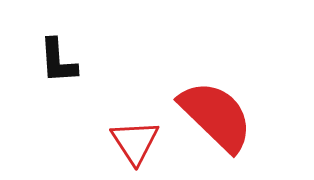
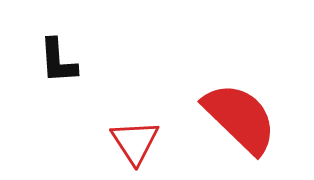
red semicircle: moved 24 px right, 2 px down
